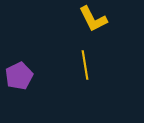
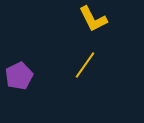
yellow line: rotated 44 degrees clockwise
